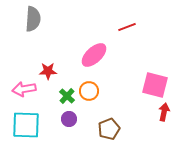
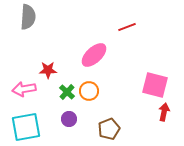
gray semicircle: moved 5 px left, 2 px up
red star: moved 1 px up
green cross: moved 4 px up
cyan square: moved 2 px down; rotated 12 degrees counterclockwise
